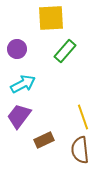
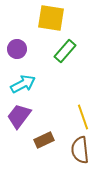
yellow square: rotated 12 degrees clockwise
